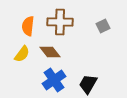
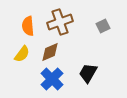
brown cross: rotated 20 degrees counterclockwise
orange semicircle: rotated 12 degrees counterclockwise
brown diamond: rotated 75 degrees counterclockwise
blue cross: moved 2 px left, 1 px up; rotated 10 degrees counterclockwise
black trapezoid: moved 11 px up
